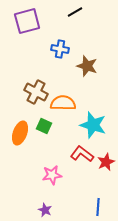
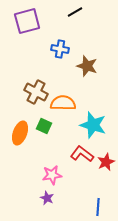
purple star: moved 2 px right, 12 px up
